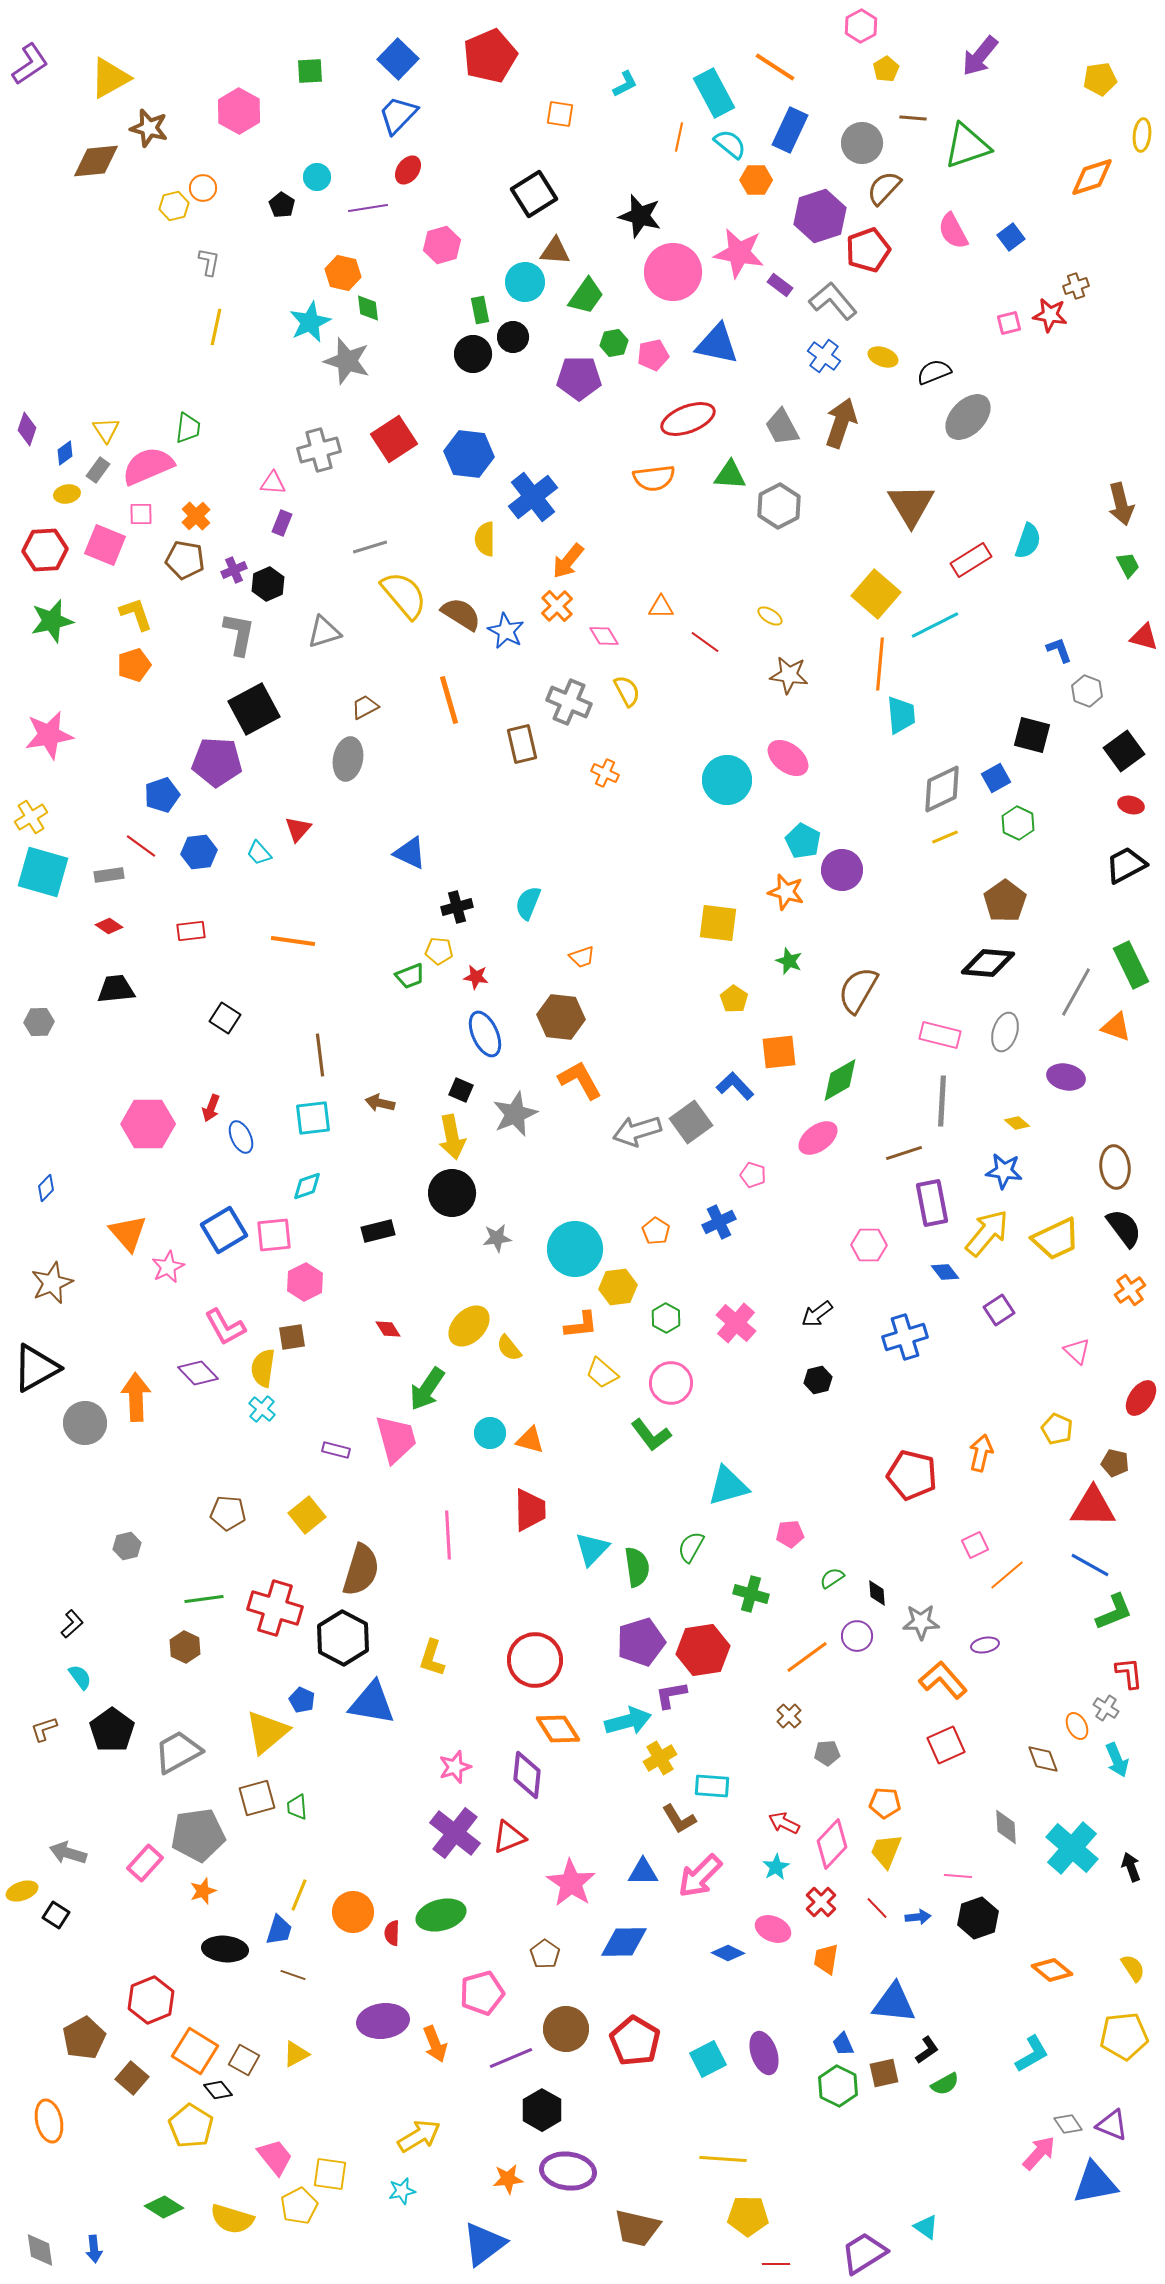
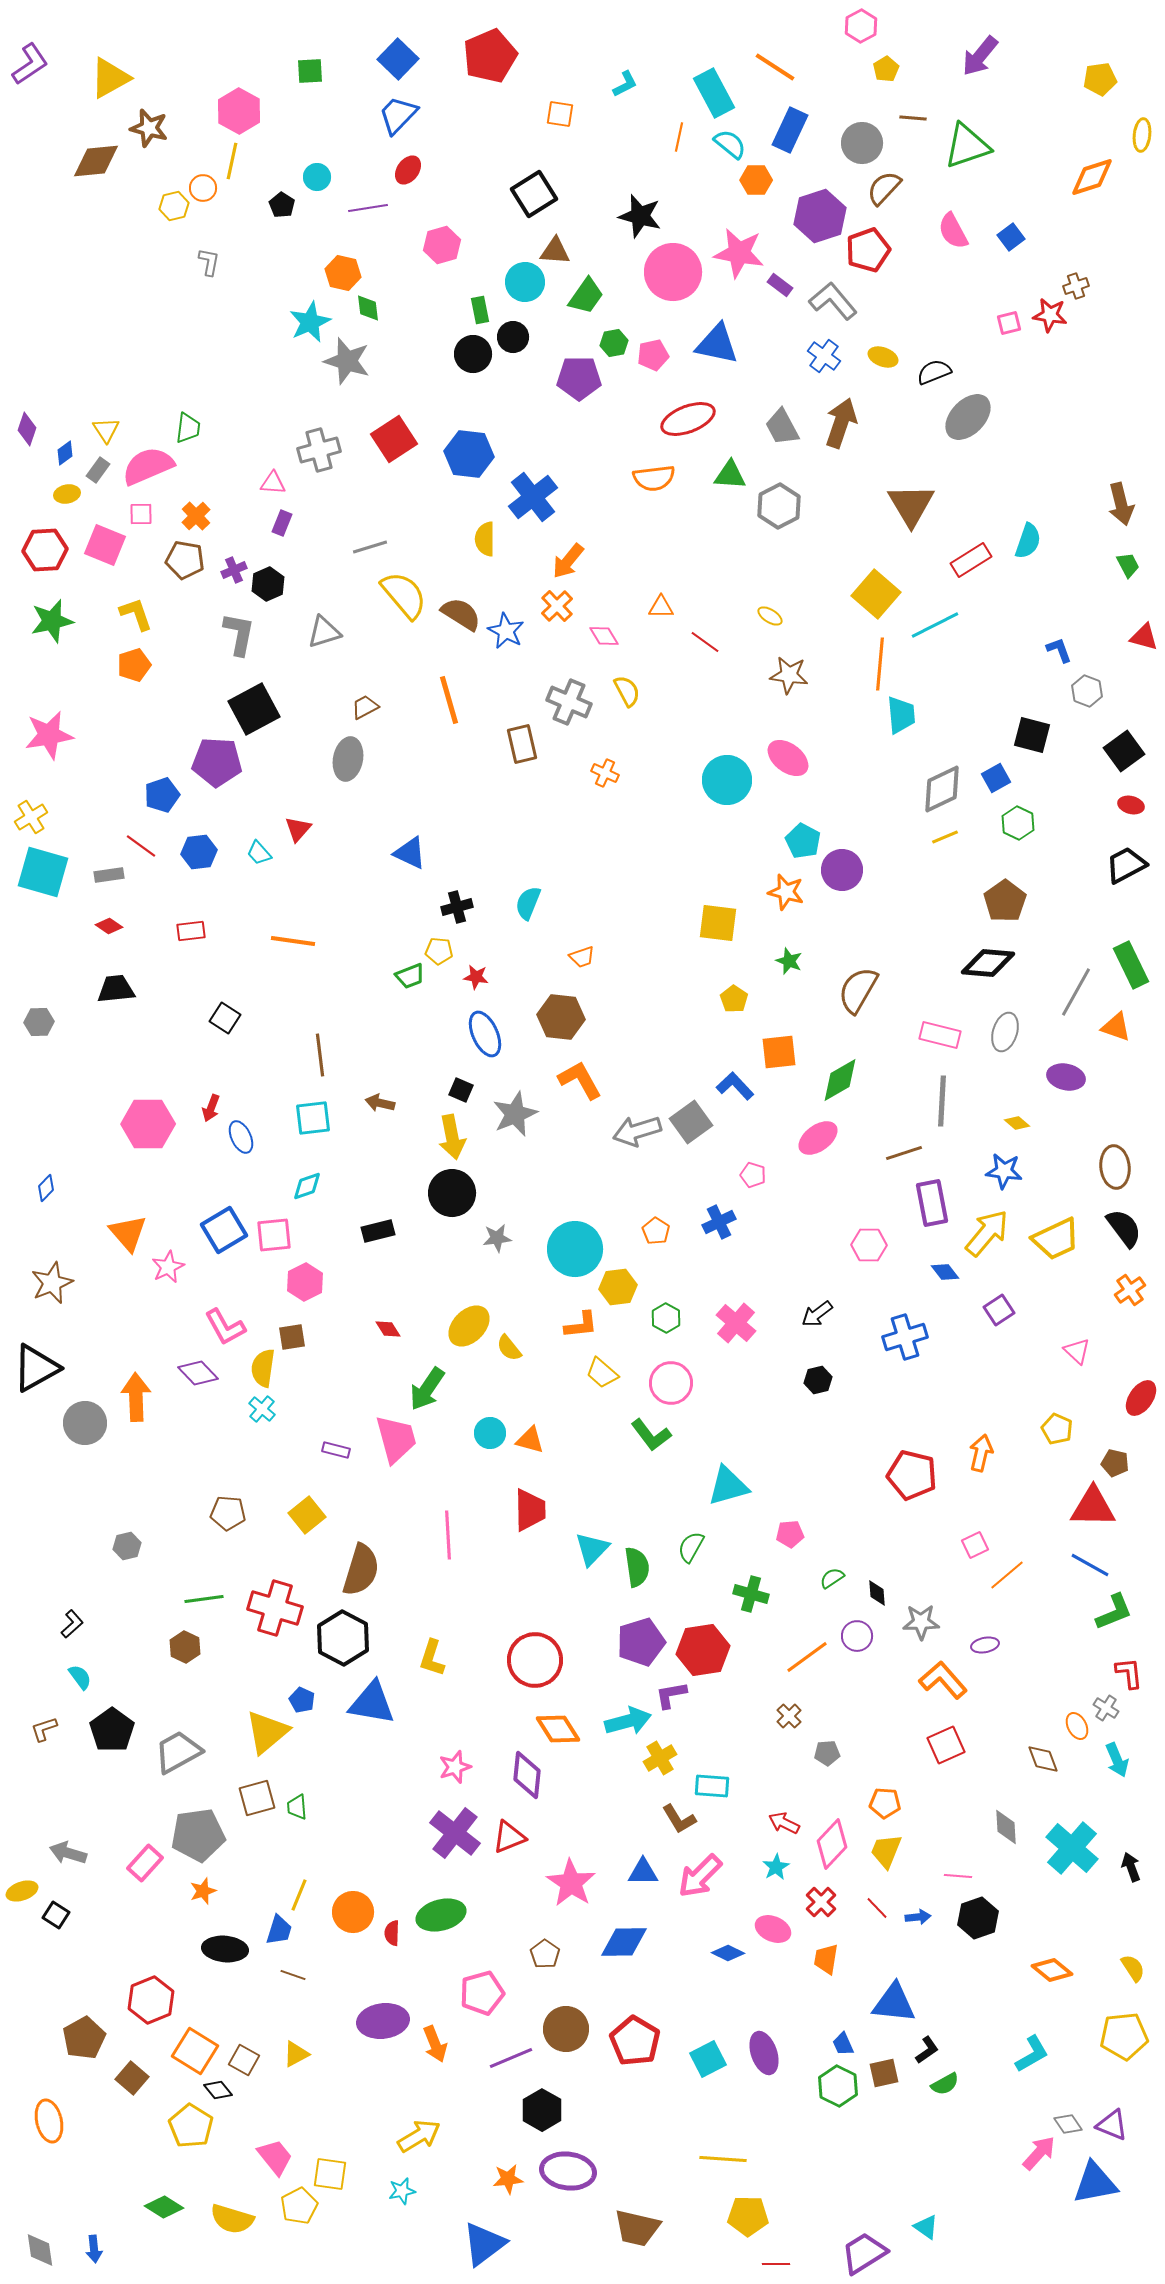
yellow line at (216, 327): moved 16 px right, 166 px up
